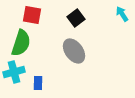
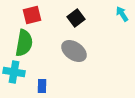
red square: rotated 24 degrees counterclockwise
green semicircle: moved 3 px right; rotated 8 degrees counterclockwise
gray ellipse: rotated 20 degrees counterclockwise
cyan cross: rotated 25 degrees clockwise
blue rectangle: moved 4 px right, 3 px down
